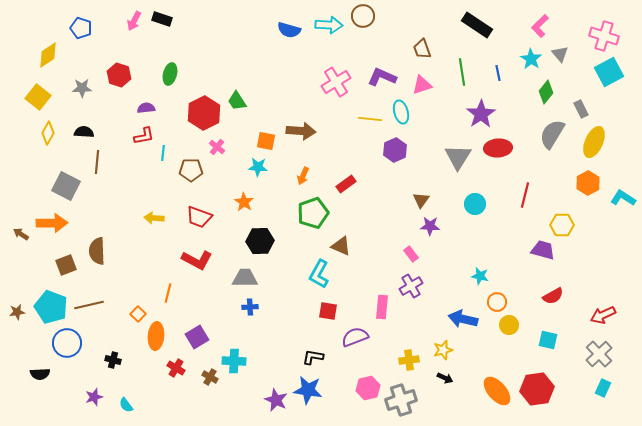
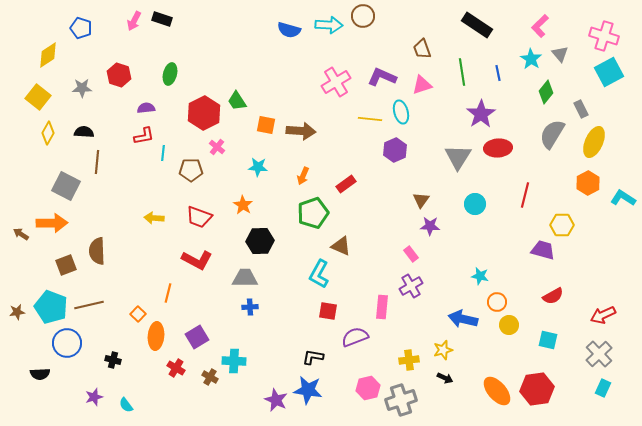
orange square at (266, 141): moved 16 px up
orange star at (244, 202): moved 1 px left, 3 px down
